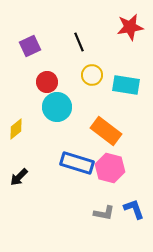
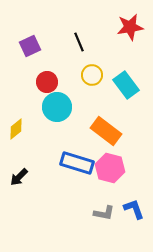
cyan rectangle: rotated 44 degrees clockwise
